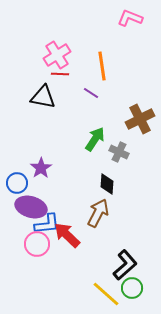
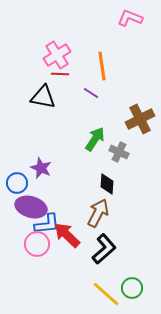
purple star: rotated 15 degrees counterclockwise
black L-shape: moved 21 px left, 16 px up
